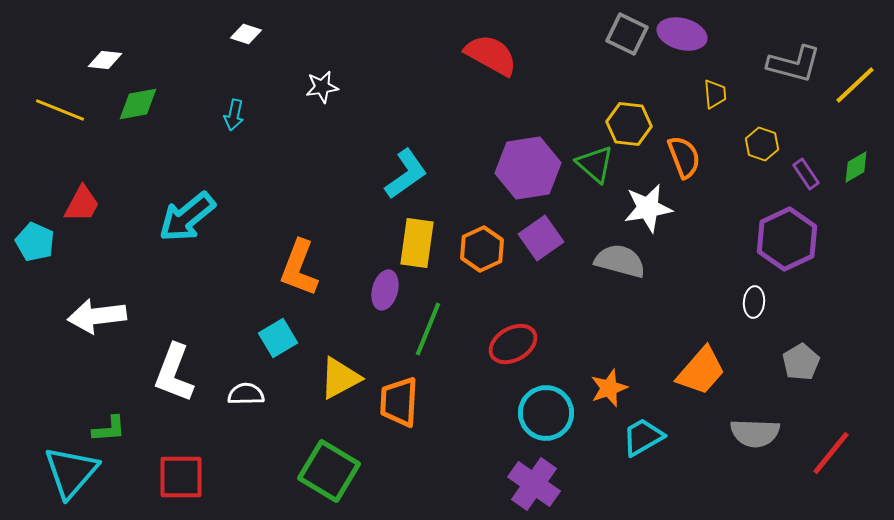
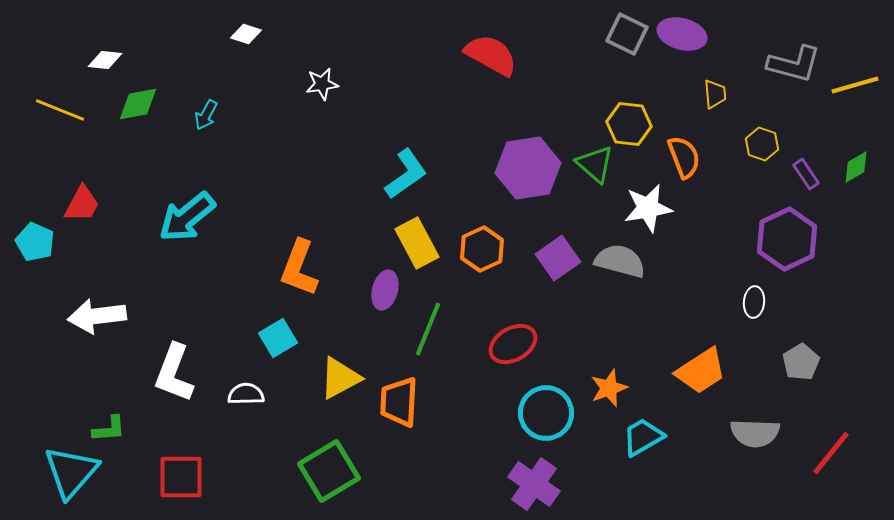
yellow line at (855, 85): rotated 27 degrees clockwise
white star at (322, 87): moved 3 px up
cyan arrow at (234, 115): moved 28 px left; rotated 16 degrees clockwise
purple square at (541, 238): moved 17 px right, 20 px down
yellow rectangle at (417, 243): rotated 36 degrees counterclockwise
orange trapezoid at (701, 371): rotated 16 degrees clockwise
green square at (329, 471): rotated 28 degrees clockwise
